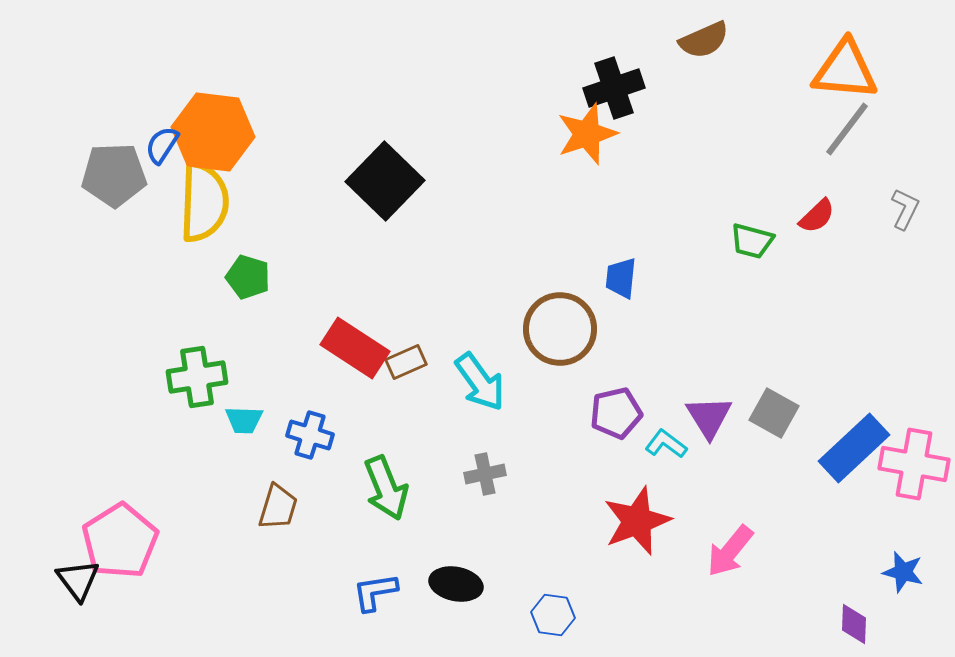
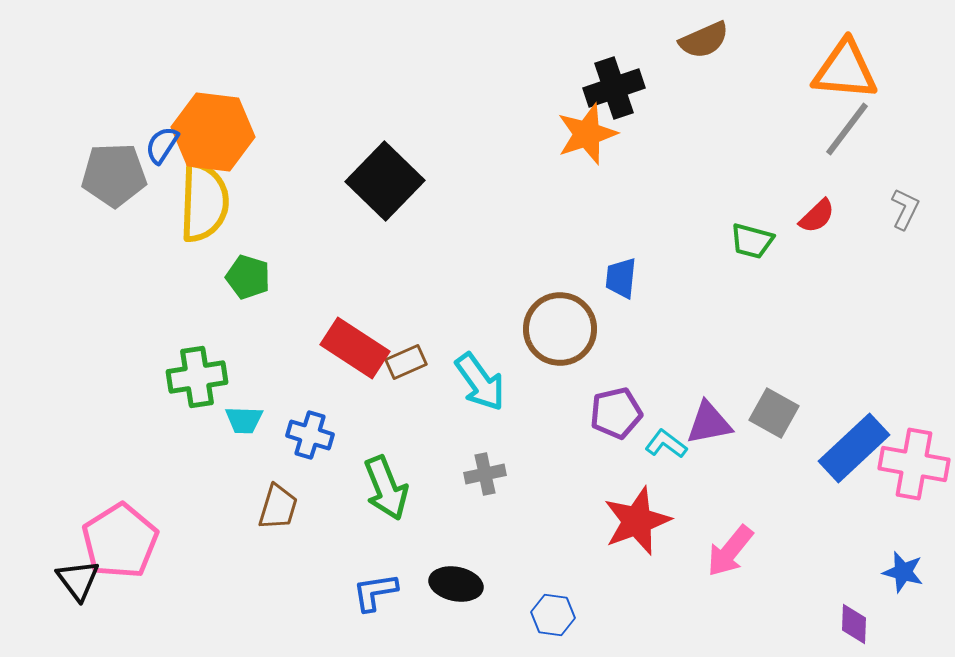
purple triangle: moved 6 px down; rotated 51 degrees clockwise
